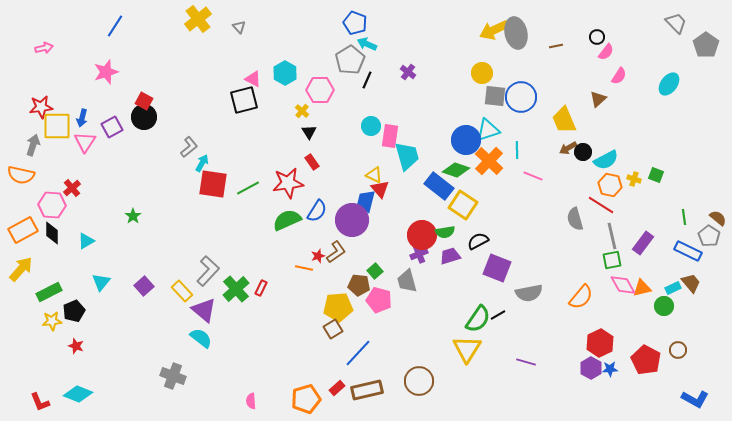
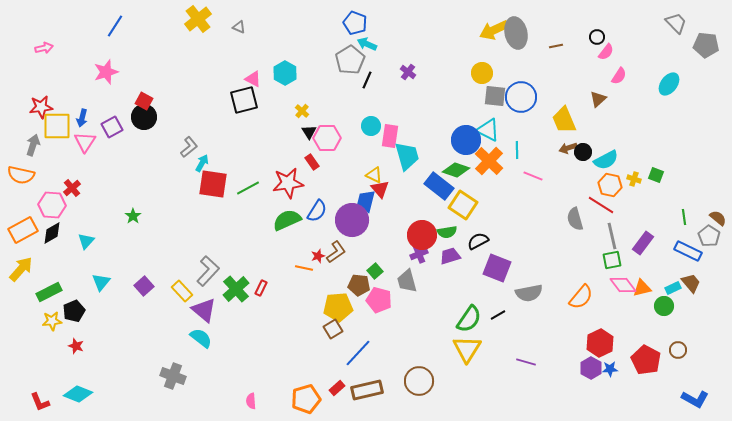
gray triangle at (239, 27): rotated 24 degrees counterclockwise
gray pentagon at (706, 45): rotated 30 degrees counterclockwise
pink hexagon at (320, 90): moved 7 px right, 48 px down
cyan triangle at (488, 130): rotated 45 degrees clockwise
brown arrow at (568, 148): rotated 12 degrees clockwise
green semicircle at (445, 232): moved 2 px right
black diamond at (52, 233): rotated 60 degrees clockwise
cyan triangle at (86, 241): rotated 18 degrees counterclockwise
pink diamond at (623, 285): rotated 8 degrees counterclockwise
green semicircle at (478, 319): moved 9 px left
